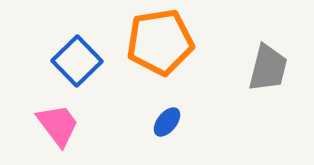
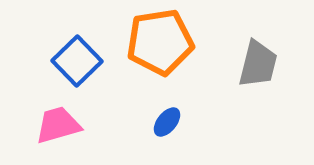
gray trapezoid: moved 10 px left, 4 px up
pink trapezoid: rotated 69 degrees counterclockwise
